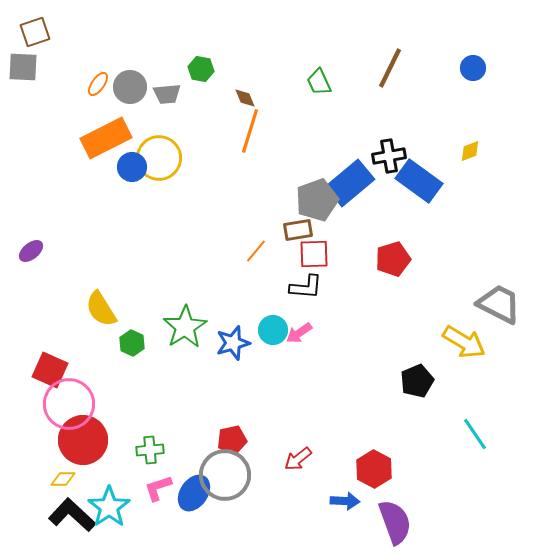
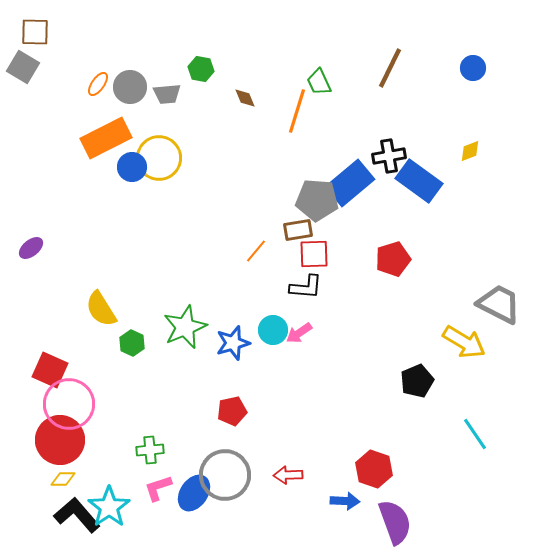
brown square at (35, 32): rotated 20 degrees clockwise
gray square at (23, 67): rotated 28 degrees clockwise
orange line at (250, 131): moved 47 px right, 20 px up
gray pentagon at (317, 200): rotated 24 degrees clockwise
purple ellipse at (31, 251): moved 3 px up
green star at (185, 327): rotated 9 degrees clockwise
red circle at (83, 440): moved 23 px left
red pentagon at (232, 440): moved 29 px up
red arrow at (298, 459): moved 10 px left, 16 px down; rotated 36 degrees clockwise
red hexagon at (374, 469): rotated 9 degrees counterclockwise
black L-shape at (72, 515): moved 5 px right; rotated 6 degrees clockwise
